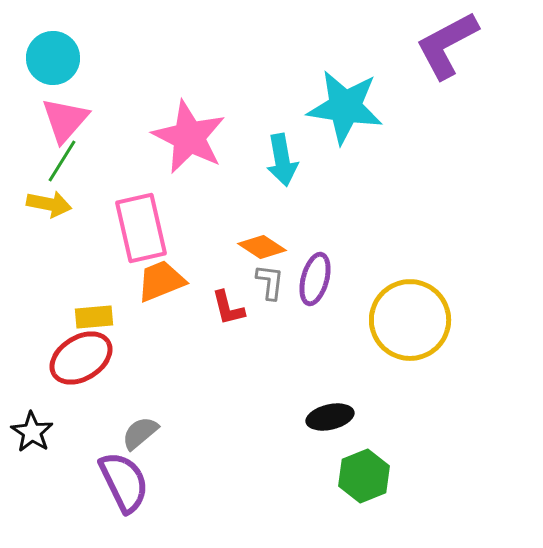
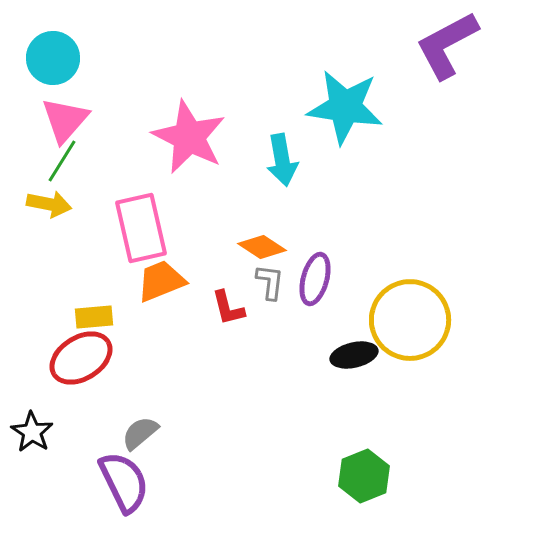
black ellipse: moved 24 px right, 62 px up
